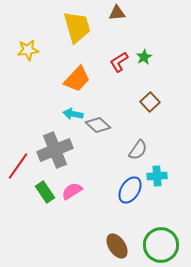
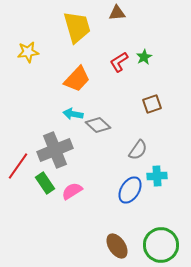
yellow star: moved 2 px down
brown square: moved 2 px right, 2 px down; rotated 24 degrees clockwise
green rectangle: moved 9 px up
